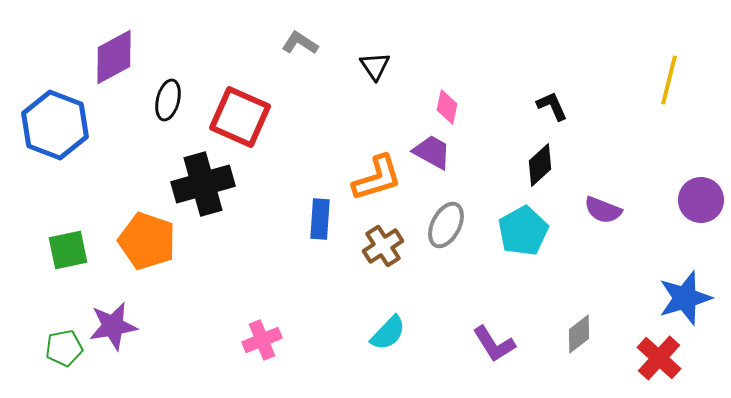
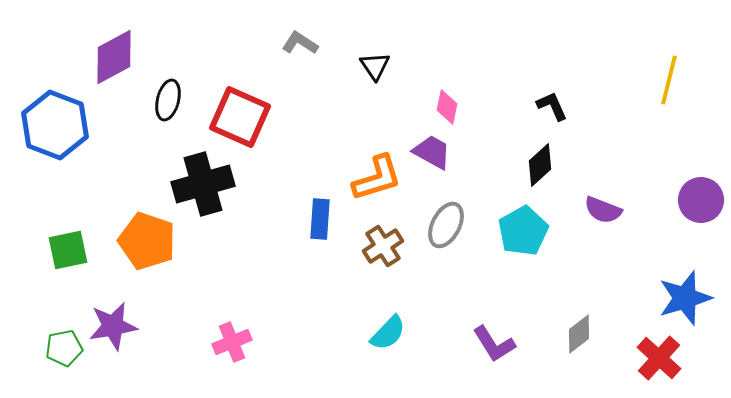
pink cross: moved 30 px left, 2 px down
